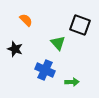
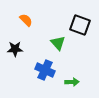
black star: rotated 21 degrees counterclockwise
